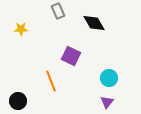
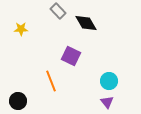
gray rectangle: rotated 21 degrees counterclockwise
black diamond: moved 8 px left
cyan circle: moved 3 px down
purple triangle: rotated 16 degrees counterclockwise
